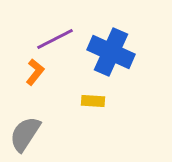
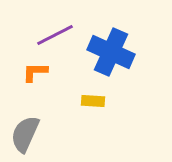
purple line: moved 4 px up
orange L-shape: rotated 128 degrees counterclockwise
gray semicircle: rotated 9 degrees counterclockwise
